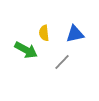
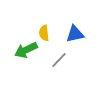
green arrow: rotated 125 degrees clockwise
gray line: moved 3 px left, 2 px up
